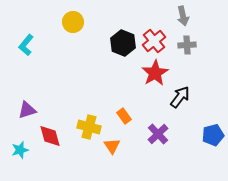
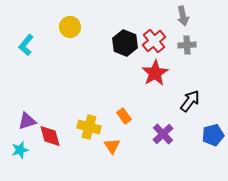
yellow circle: moved 3 px left, 5 px down
black hexagon: moved 2 px right
black arrow: moved 10 px right, 4 px down
purple triangle: moved 11 px down
purple cross: moved 5 px right
